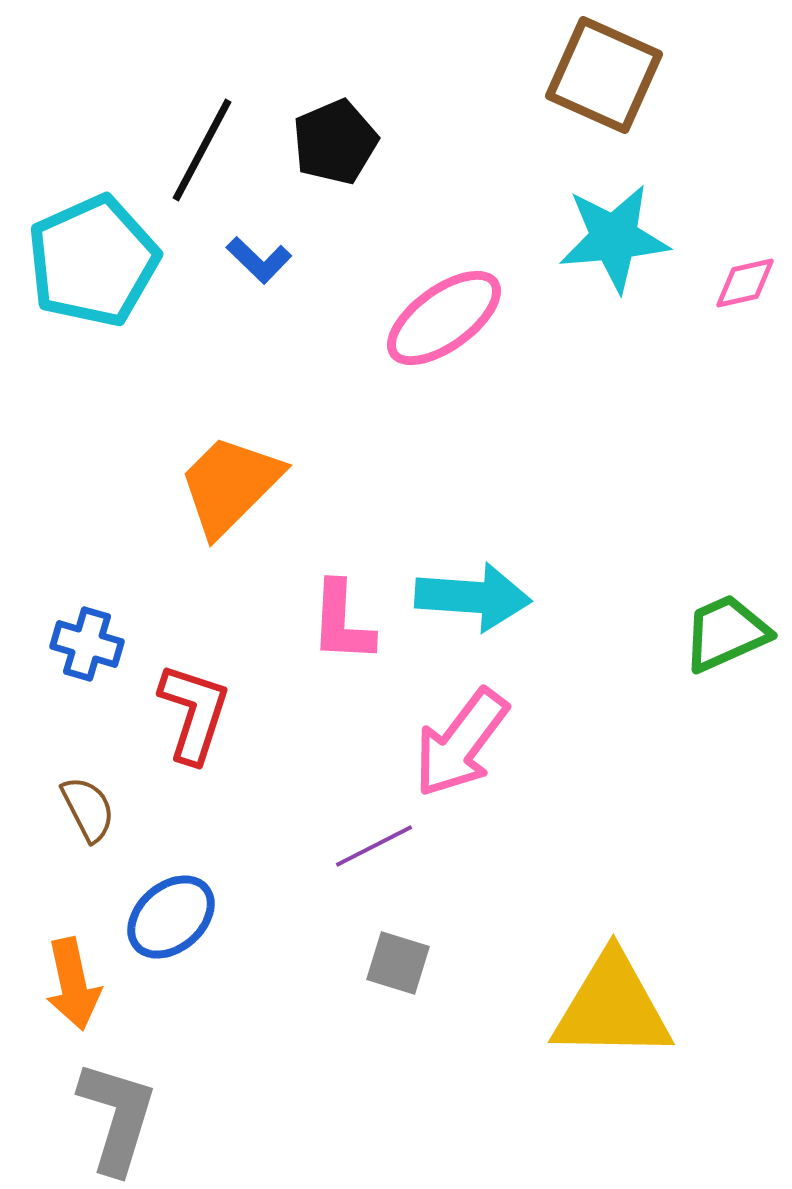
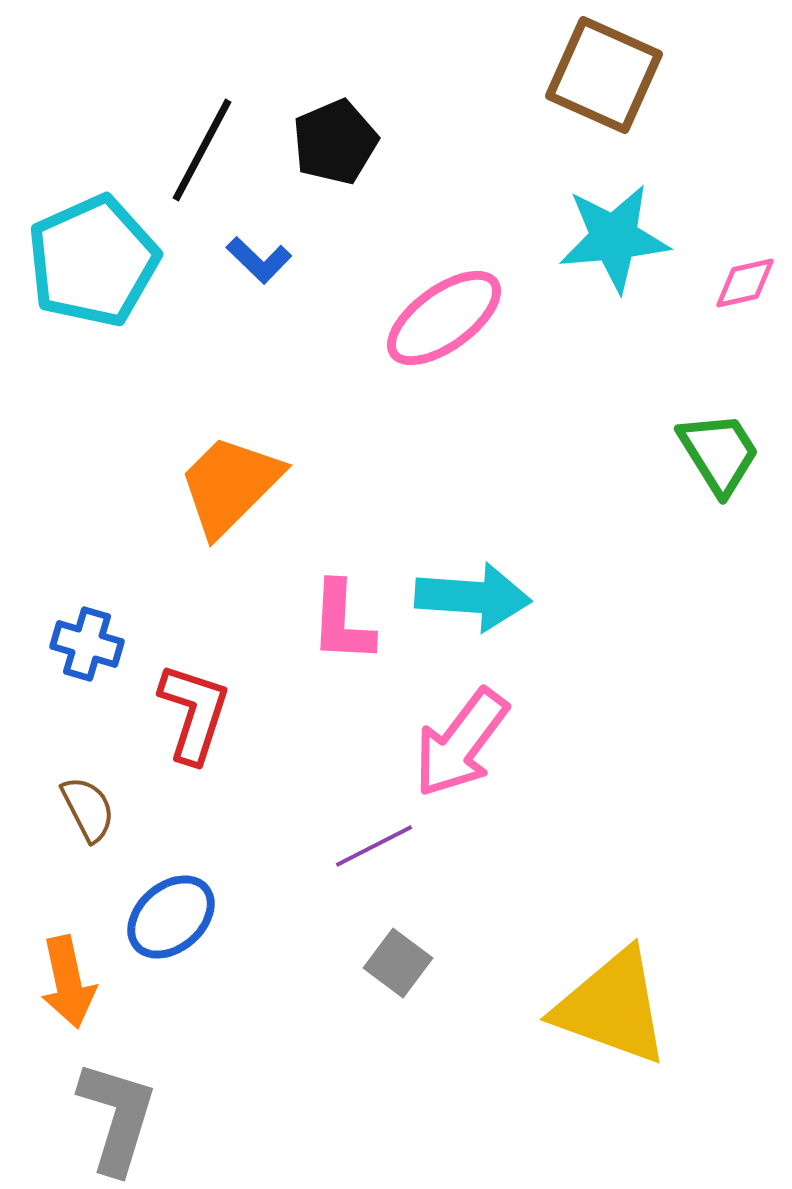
green trapezoid: moved 7 px left, 180 px up; rotated 82 degrees clockwise
gray square: rotated 20 degrees clockwise
orange arrow: moved 5 px left, 2 px up
yellow triangle: rotated 19 degrees clockwise
